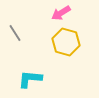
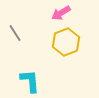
yellow hexagon: rotated 24 degrees clockwise
cyan L-shape: moved 2 px down; rotated 80 degrees clockwise
